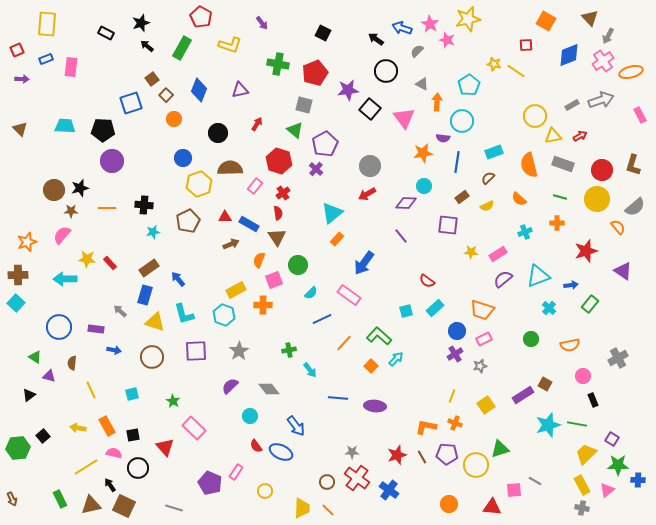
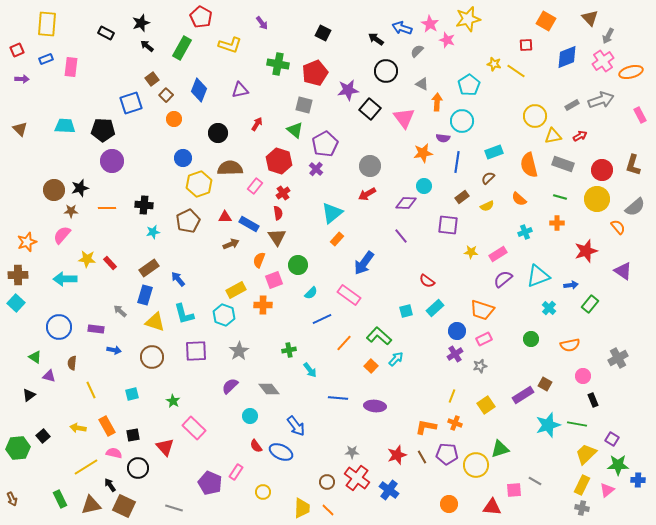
blue diamond at (569, 55): moved 2 px left, 2 px down
yellow rectangle at (582, 485): rotated 54 degrees clockwise
yellow circle at (265, 491): moved 2 px left, 1 px down
